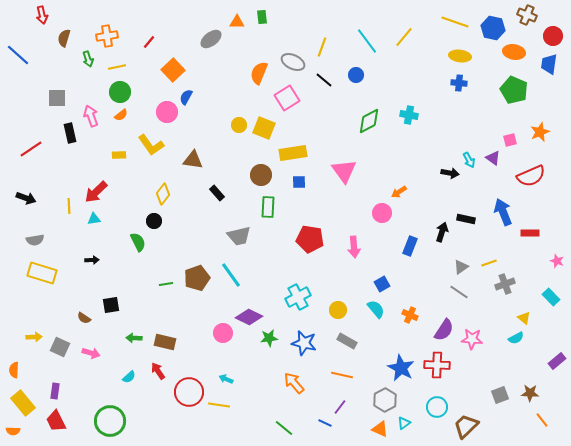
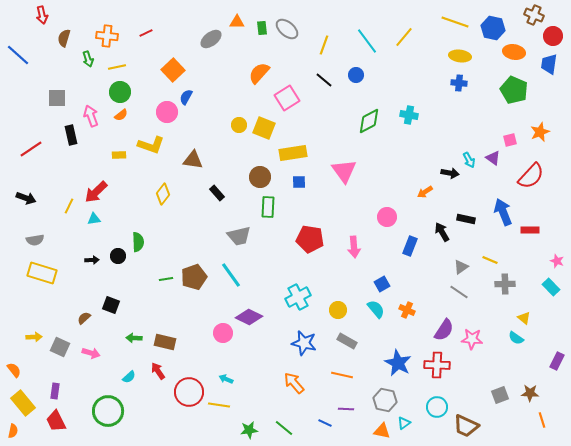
brown cross at (527, 15): moved 7 px right
green rectangle at (262, 17): moved 11 px down
orange cross at (107, 36): rotated 15 degrees clockwise
red line at (149, 42): moved 3 px left, 9 px up; rotated 24 degrees clockwise
yellow line at (322, 47): moved 2 px right, 2 px up
gray ellipse at (293, 62): moved 6 px left, 33 px up; rotated 15 degrees clockwise
orange semicircle at (259, 73): rotated 20 degrees clockwise
black rectangle at (70, 133): moved 1 px right, 2 px down
yellow L-shape at (151, 145): rotated 36 degrees counterclockwise
brown circle at (261, 175): moved 1 px left, 2 px down
red semicircle at (531, 176): rotated 24 degrees counterclockwise
orange arrow at (399, 192): moved 26 px right
yellow line at (69, 206): rotated 28 degrees clockwise
pink circle at (382, 213): moved 5 px right, 4 px down
black circle at (154, 221): moved 36 px left, 35 px down
black arrow at (442, 232): rotated 48 degrees counterclockwise
red rectangle at (530, 233): moved 3 px up
green semicircle at (138, 242): rotated 24 degrees clockwise
yellow line at (489, 263): moved 1 px right, 3 px up; rotated 42 degrees clockwise
brown pentagon at (197, 278): moved 3 px left, 1 px up
green line at (166, 284): moved 5 px up
gray cross at (505, 284): rotated 18 degrees clockwise
cyan rectangle at (551, 297): moved 10 px up
black square at (111, 305): rotated 30 degrees clockwise
orange cross at (410, 315): moved 3 px left, 5 px up
brown semicircle at (84, 318): rotated 104 degrees clockwise
green star at (269, 338): moved 20 px left, 92 px down
cyan semicircle at (516, 338): rotated 63 degrees clockwise
purple rectangle at (557, 361): rotated 24 degrees counterclockwise
blue star at (401, 368): moved 3 px left, 5 px up
orange semicircle at (14, 370): rotated 140 degrees clockwise
gray hexagon at (385, 400): rotated 20 degrees counterclockwise
purple line at (340, 407): moved 6 px right, 2 px down; rotated 56 degrees clockwise
orange line at (542, 420): rotated 21 degrees clockwise
green circle at (110, 421): moved 2 px left, 10 px up
brown trapezoid at (466, 426): rotated 112 degrees counterclockwise
orange triangle at (380, 429): moved 2 px right, 2 px down; rotated 12 degrees counterclockwise
orange semicircle at (13, 431): rotated 80 degrees counterclockwise
